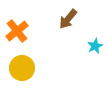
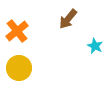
cyan star: rotated 21 degrees counterclockwise
yellow circle: moved 3 px left
